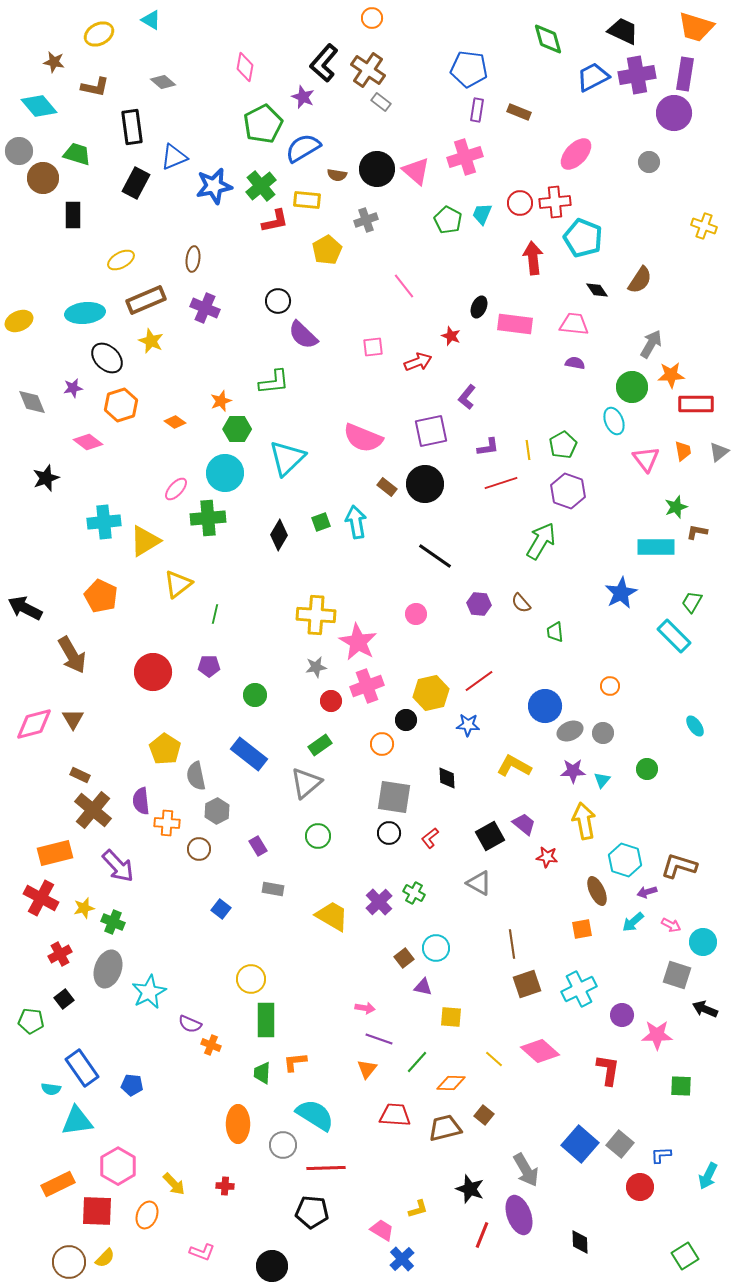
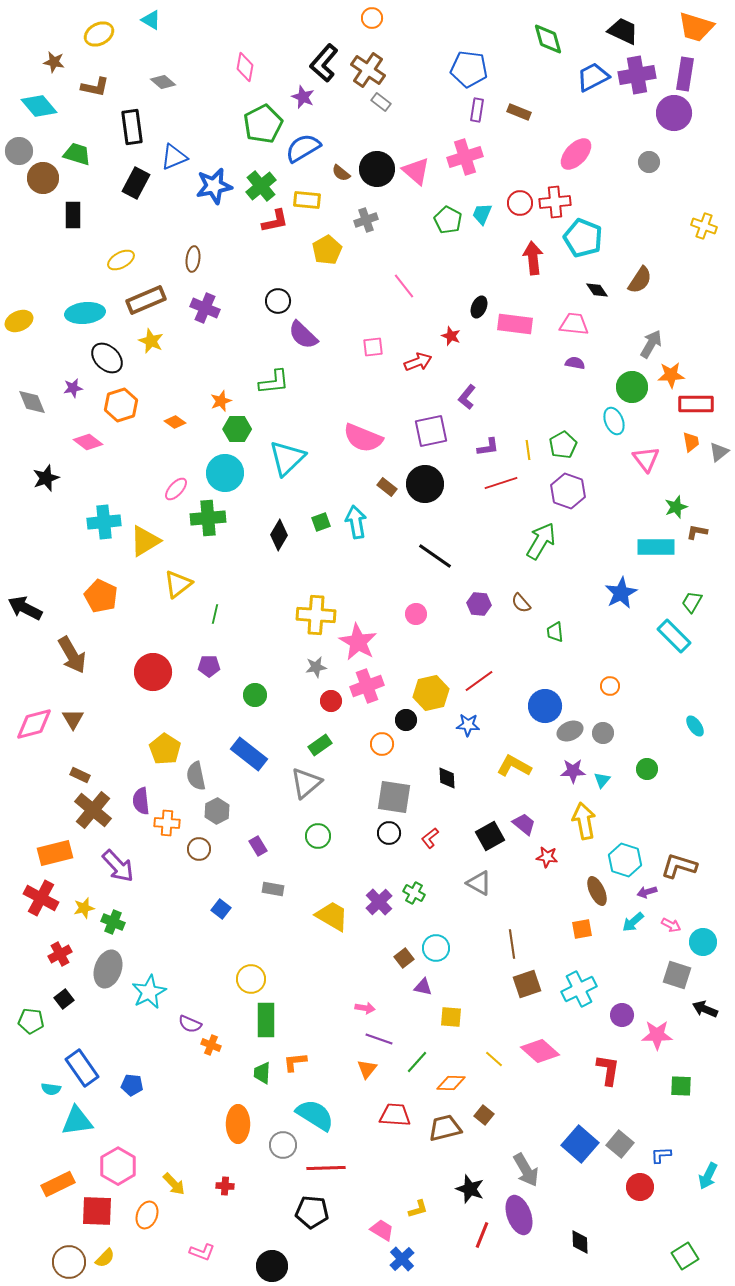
brown semicircle at (337, 175): moved 4 px right, 2 px up; rotated 30 degrees clockwise
orange trapezoid at (683, 451): moved 8 px right, 9 px up
